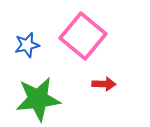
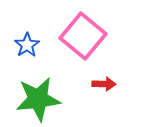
blue star: rotated 20 degrees counterclockwise
